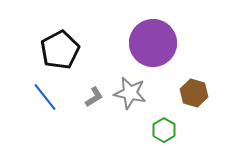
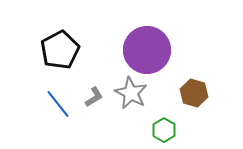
purple circle: moved 6 px left, 7 px down
gray star: moved 1 px right; rotated 16 degrees clockwise
blue line: moved 13 px right, 7 px down
